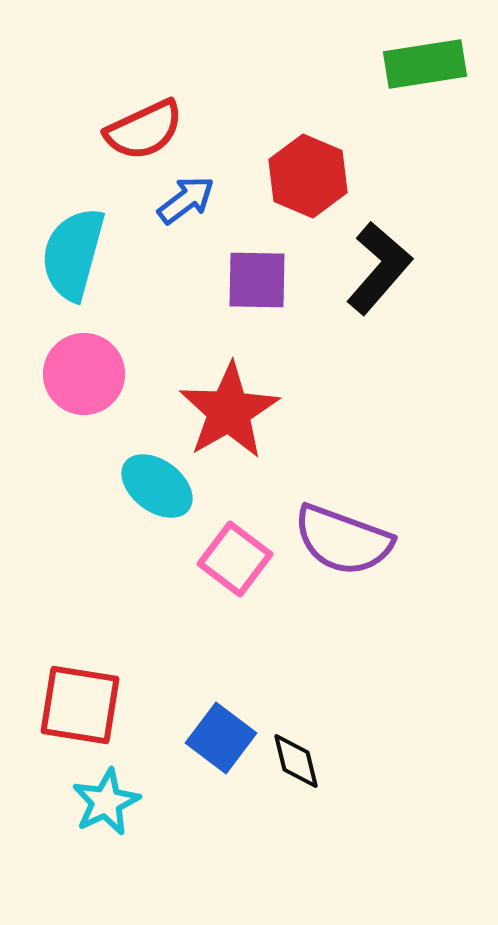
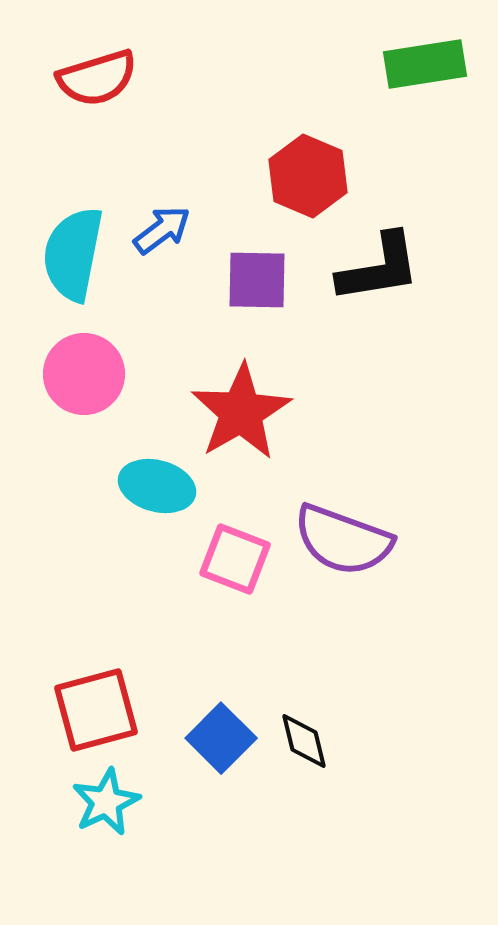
red semicircle: moved 47 px left, 52 px up; rotated 8 degrees clockwise
blue arrow: moved 24 px left, 30 px down
cyan semicircle: rotated 4 degrees counterclockwise
black L-shape: rotated 40 degrees clockwise
red star: moved 12 px right, 1 px down
cyan ellipse: rotated 22 degrees counterclockwise
pink square: rotated 16 degrees counterclockwise
red square: moved 16 px right, 5 px down; rotated 24 degrees counterclockwise
blue square: rotated 8 degrees clockwise
black diamond: moved 8 px right, 20 px up
